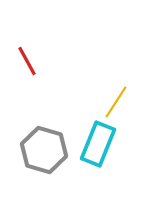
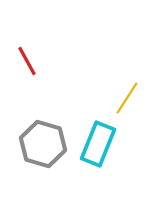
yellow line: moved 11 px right, 4 px up
gray hexagon: moved 1 px left, 6 px up
